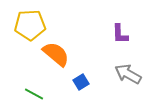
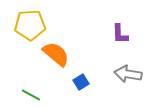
gray arrow: rotated 20 degrees counterclockwise
green line: moved 3 px left, 1 px down
